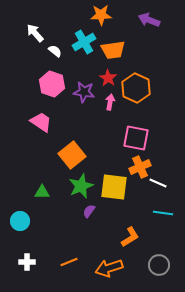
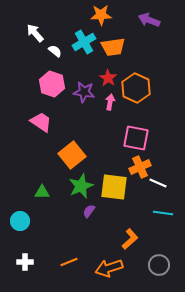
orange trapezoid: moved 3 px up
orange L-shape: moved 2 px down; rotated 10 degrees counterclockwise
white cross: moved 2 px left
